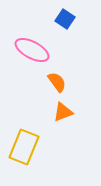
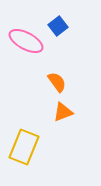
blue square: moved 7 px left, 7 px down; rotated 18 degrees clockwise
pink ellipse: moved 6 px left, 9 px up
